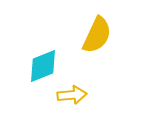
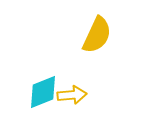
cyan diamond: moved 26 px down
